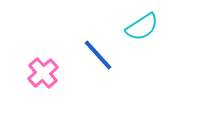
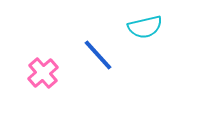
cyan semicircle: moved 3 px right; rotated 20 degrees clockwise
